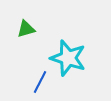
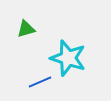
blue line: rotated 40 degrees clockwise
